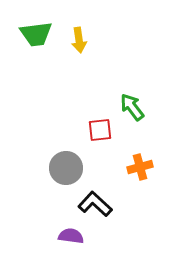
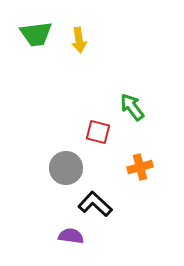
red square: moved 2 px left, 2 px down; rotated 20 degrees clockwise
